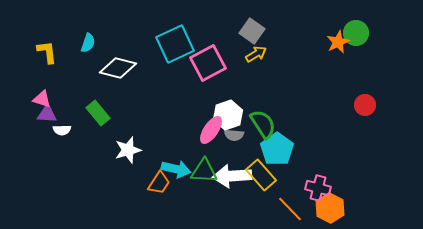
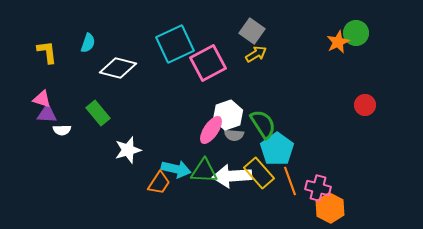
yellow rectangle: moved 2 px left, 2 px up
orange line: moved 28 px up; rotated 24 degrees clockwise
